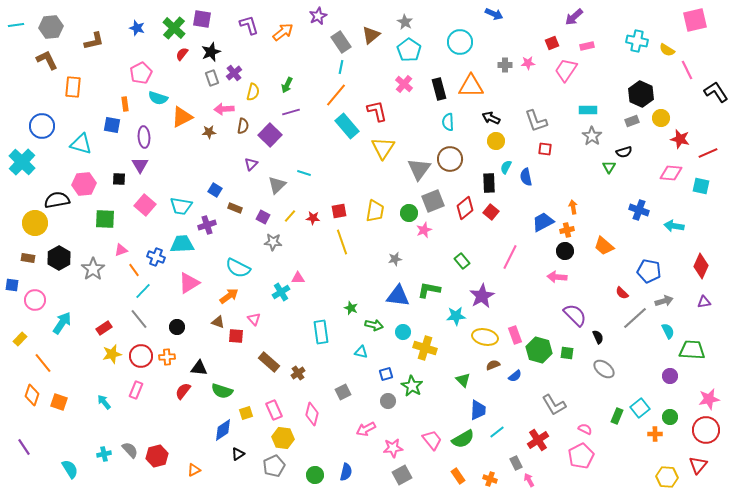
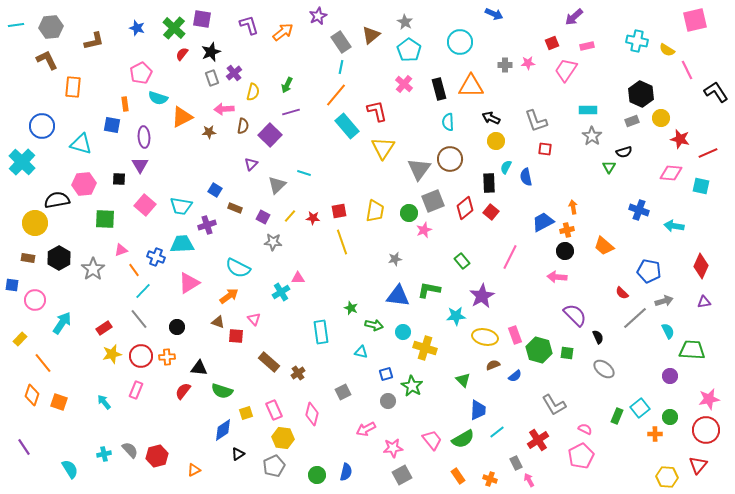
green circle at (315, 475): moved 2 px right
